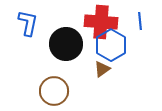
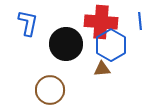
brown triangle: rotated 30 degrees clockwise
brown circle: moved 4 px left, 1 px up
